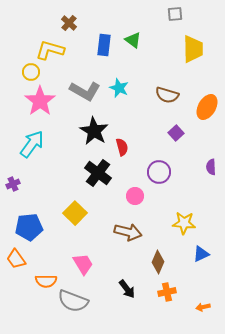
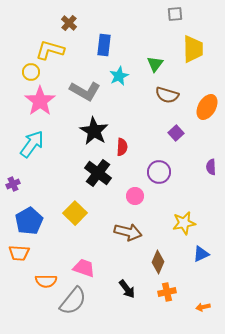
green triangle: moved 22 px right, 24 px down; rotated 30 degrees clockwise
cyan star: moved 12 px up; rotated 24 degrees clockwise
red semicircle: rotated 18 degrees clockwise
yellow star: rotated 15 degrees counterclockwise
blue pentagon: moved 6 px up; rotated 24 degrees counterclockwise
orange trapezoid: moved 3 px right, 6 px up; rotated 50 degrees counterclockwise
pink trapezoid: moved 1 px right, 4 px down; rotated 40 degrees counterclockwise
gray semicircle: rotated 72 degrees counterclockwise
